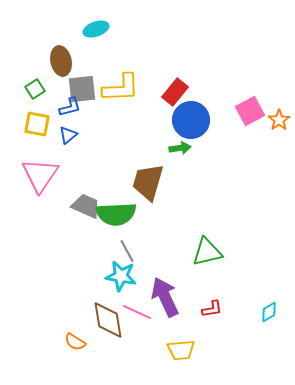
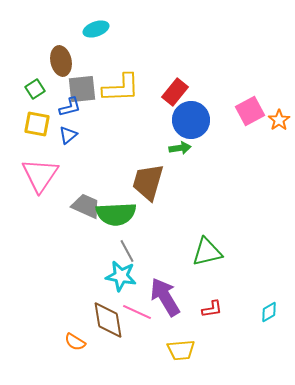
purple arrow: rotated 6 degrees counterclockwise
